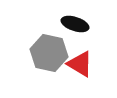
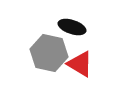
black ellipse: moved 3 px left, 3 px down
